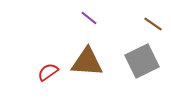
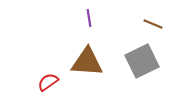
purple line: rotated 42 degrees clockwise
brown line: rotated 12 degrees counterclockwise
red semicircle: moved 10 px down
